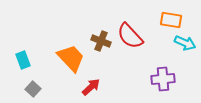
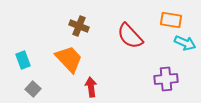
brown cross: moved 22 px left, 15 px up
orange trapezoid: moved 2 px left, 1 px down
purple cross: moved 3 px right
red arrow: rotated 54 degrees counterclockwise
